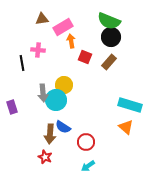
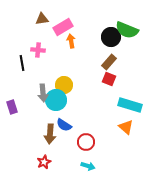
green semicircle: moved 18 px right, 9 px down
red square: moved 24 px right, 22 px down
blue semicircle: moved 1 px right, 2 px up
red star: moved 1 px left, 5 px down; rotated 24 degrees clockwise
cyan arrow: rotated 128 degrees counterclockwise
